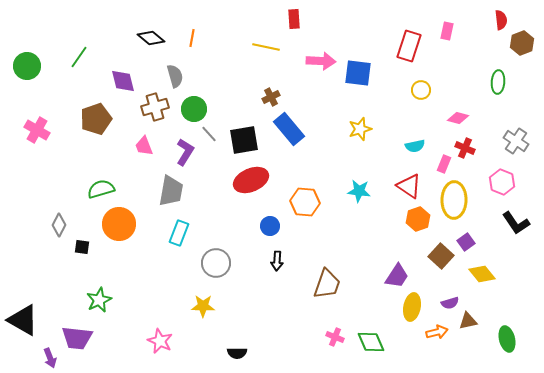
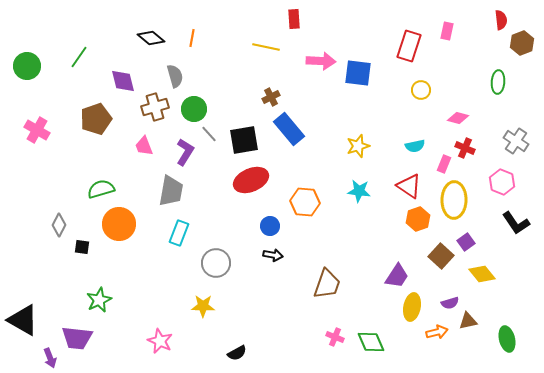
yellow star at (360, 129): moved 2 px left, 17 px down
black arrow at (277, 261): moved 4 px left, 6 px up; rotated 84 degrees counterclockwise
black semicircle at (237, 353): rotated 30 degrees counterclockwise
